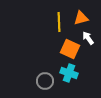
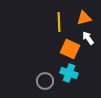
orange triangle: moved 3 px right
